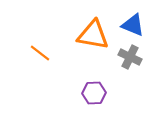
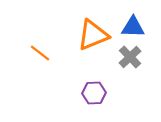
blue triangle: moved 2 px down; rotated 20 degrees counterclockwise
orange triangle: rotated 32 degrees counterclockwise
gray cross: rotated 20 degrees clockwise
